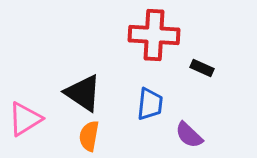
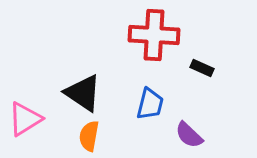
blue trapezoid: rotated 8 degrees clockwise
